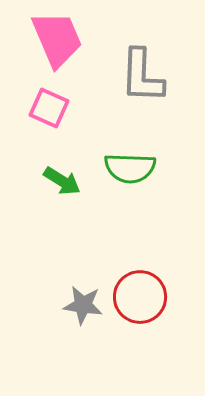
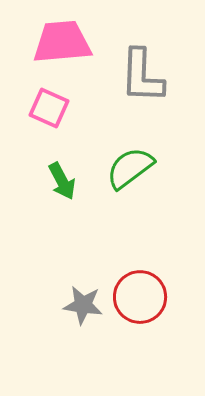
pink trapezoid: moved 5 px right, 3 px down; rotated 72 degrees counterclockwise
green semicircle: rotated 141 degrees clockwise
green arrow: rotated 30 degrees clockwise
